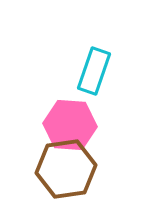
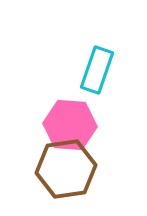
cyan rectangle: moved 3 px right, 1 px up
